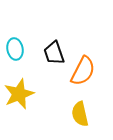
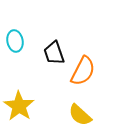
cyan ellipse: moved 8 px up
yellow star: moved 12 px down; rotated 16 degrees counterclockwise
yellow semicircle: moved 1 px down; rotated 35 degrees counterclockwise
